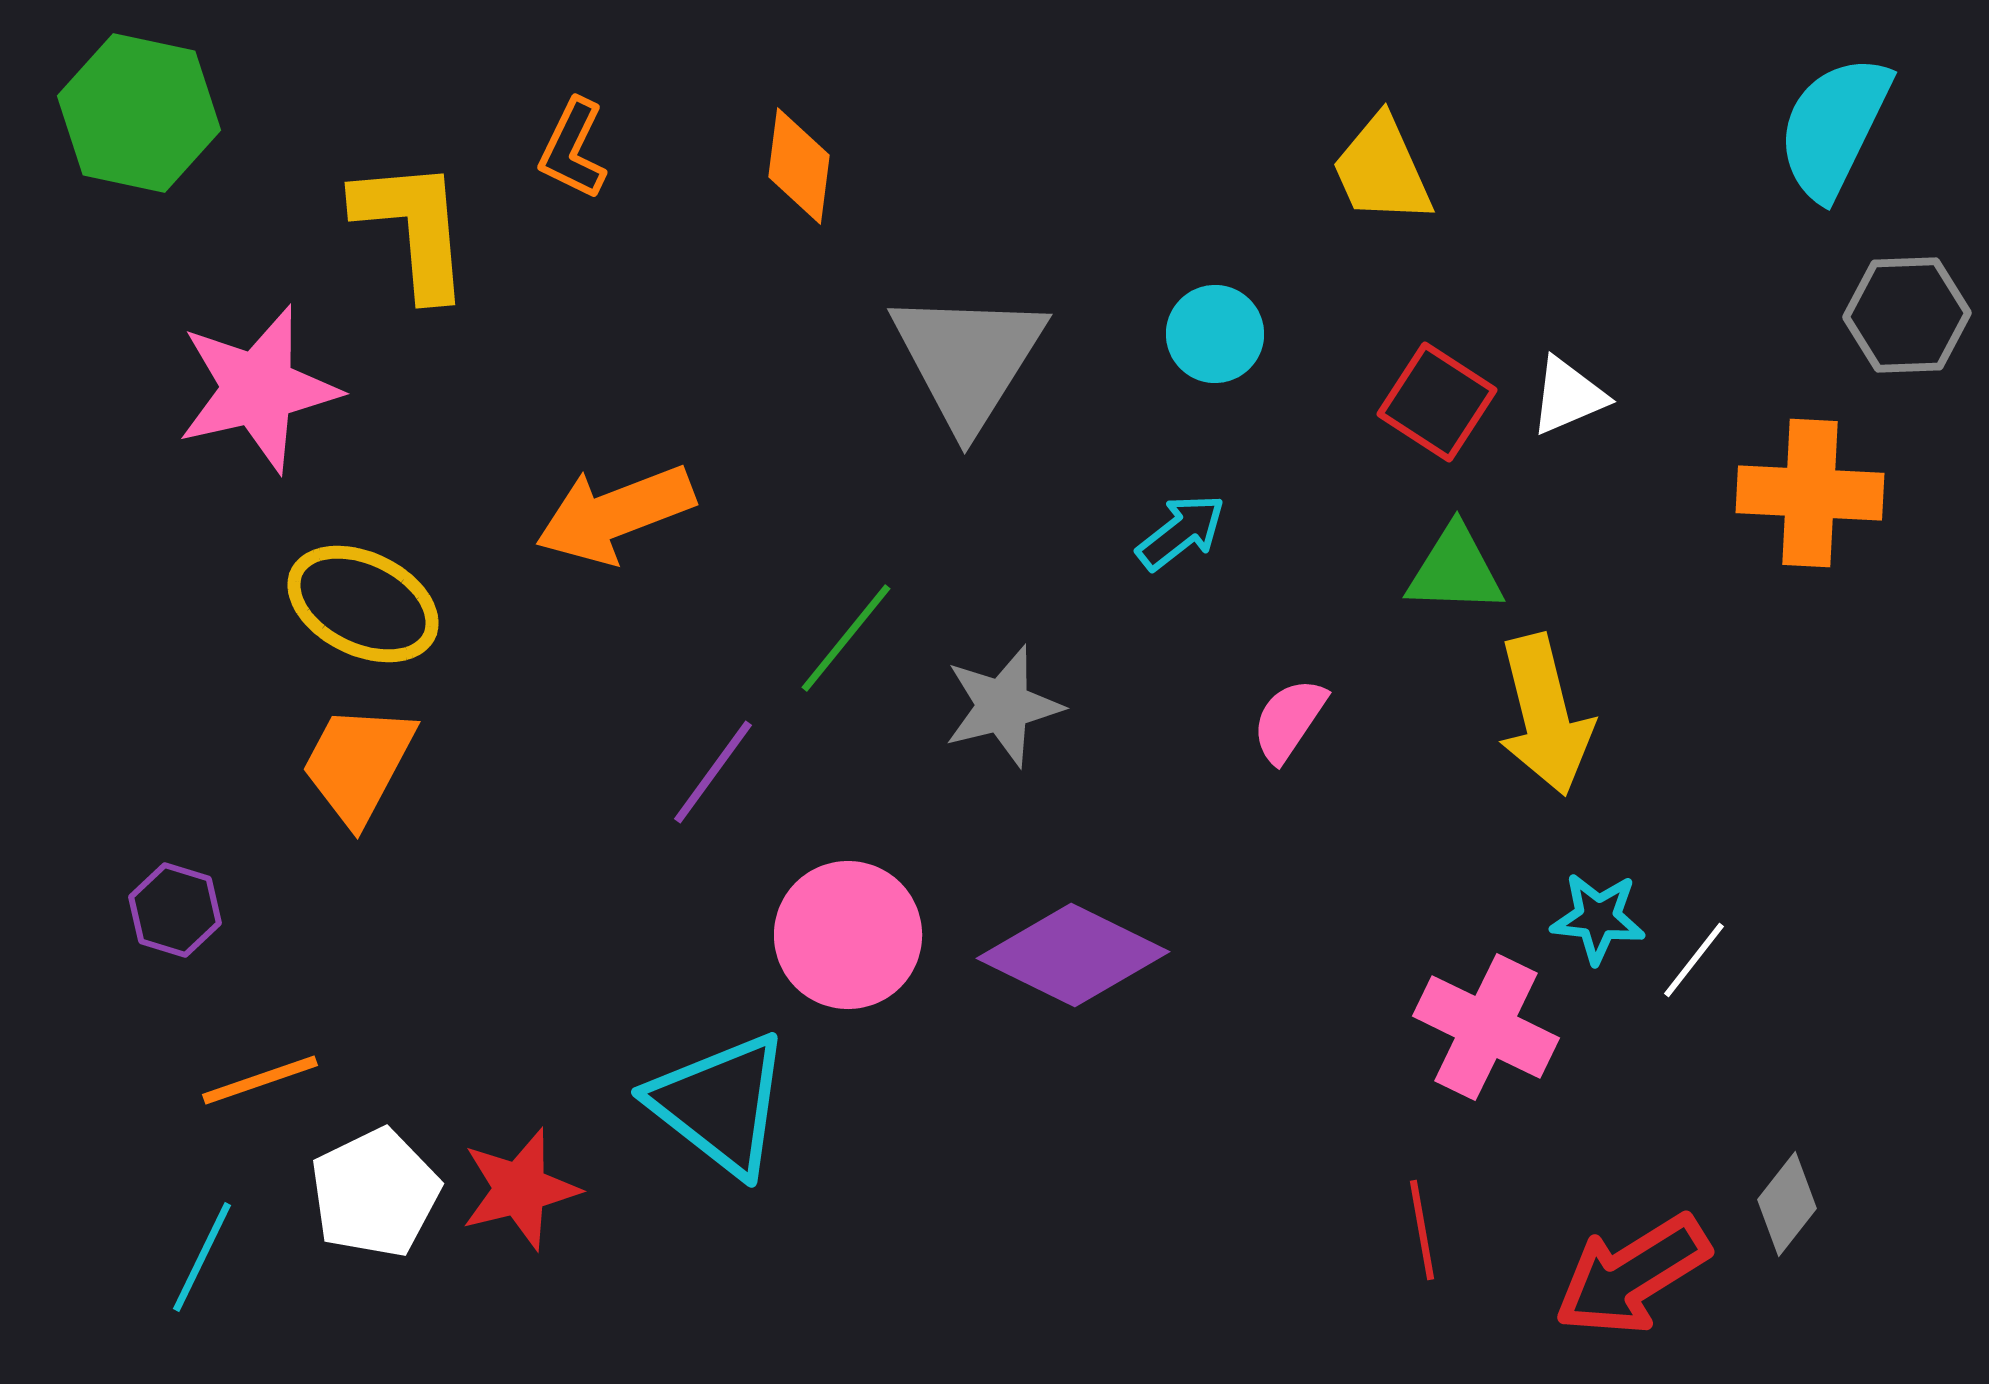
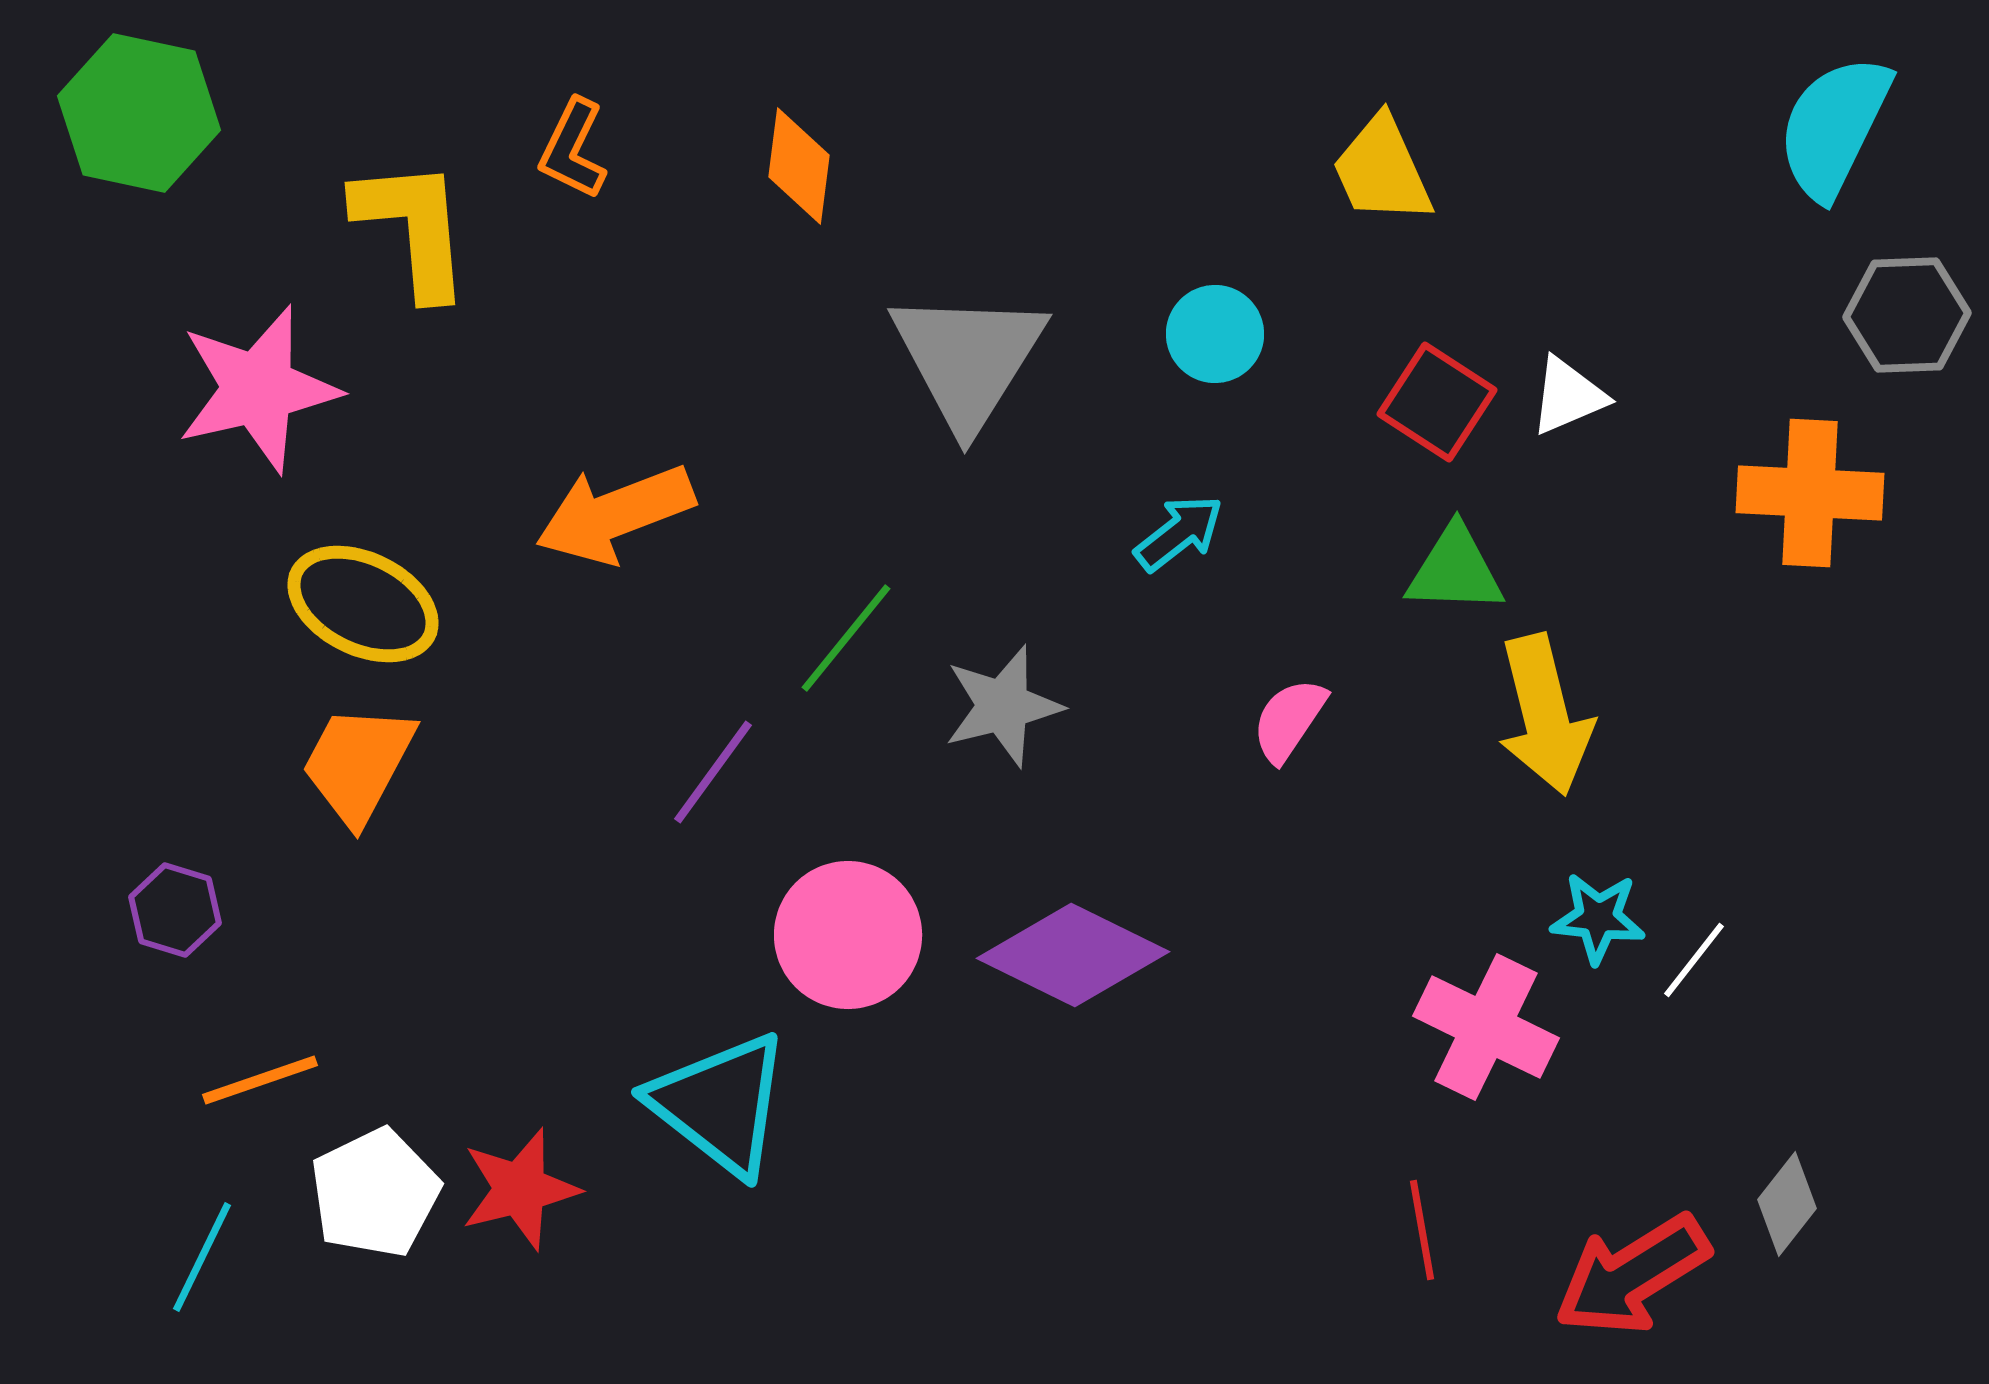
cyan arrow: moved 2 px left, 1 px down
